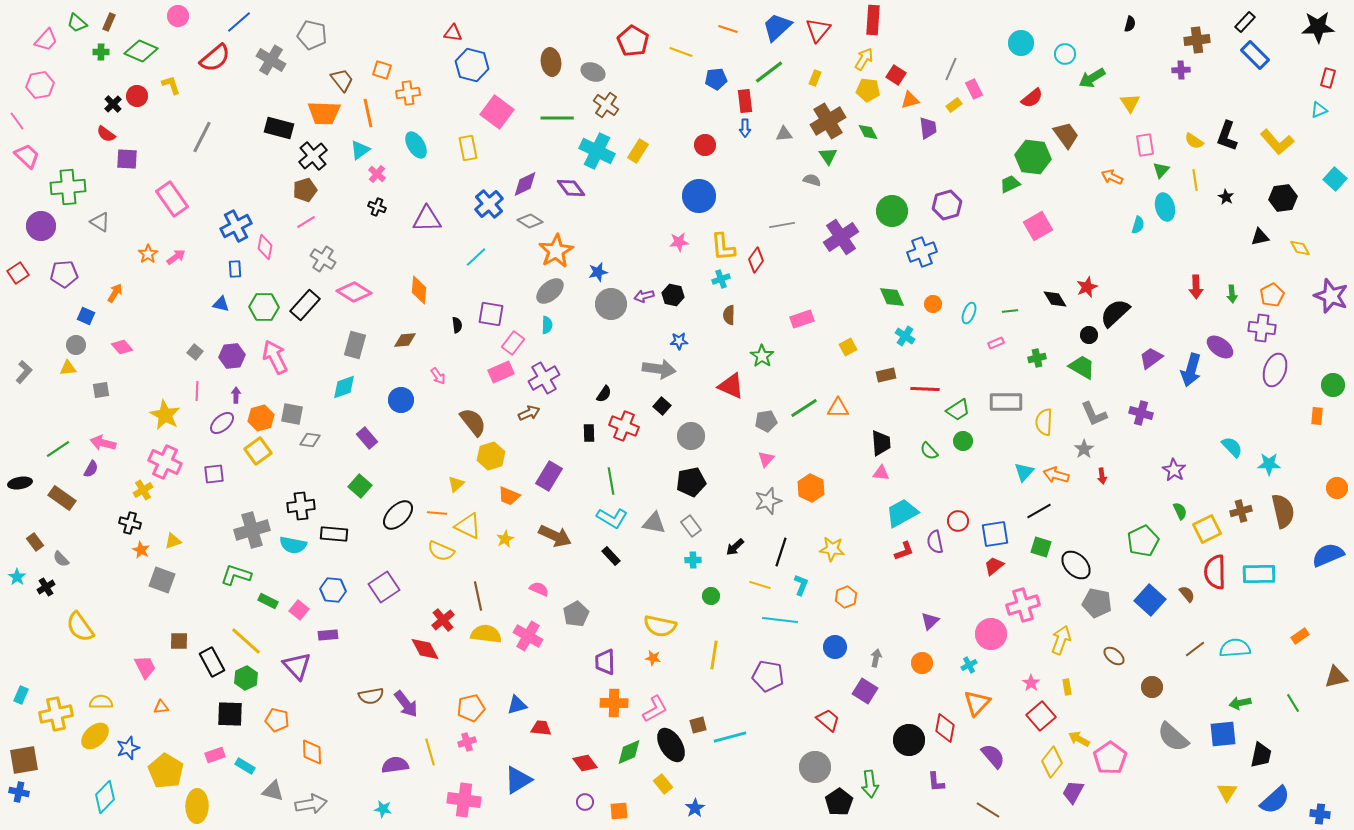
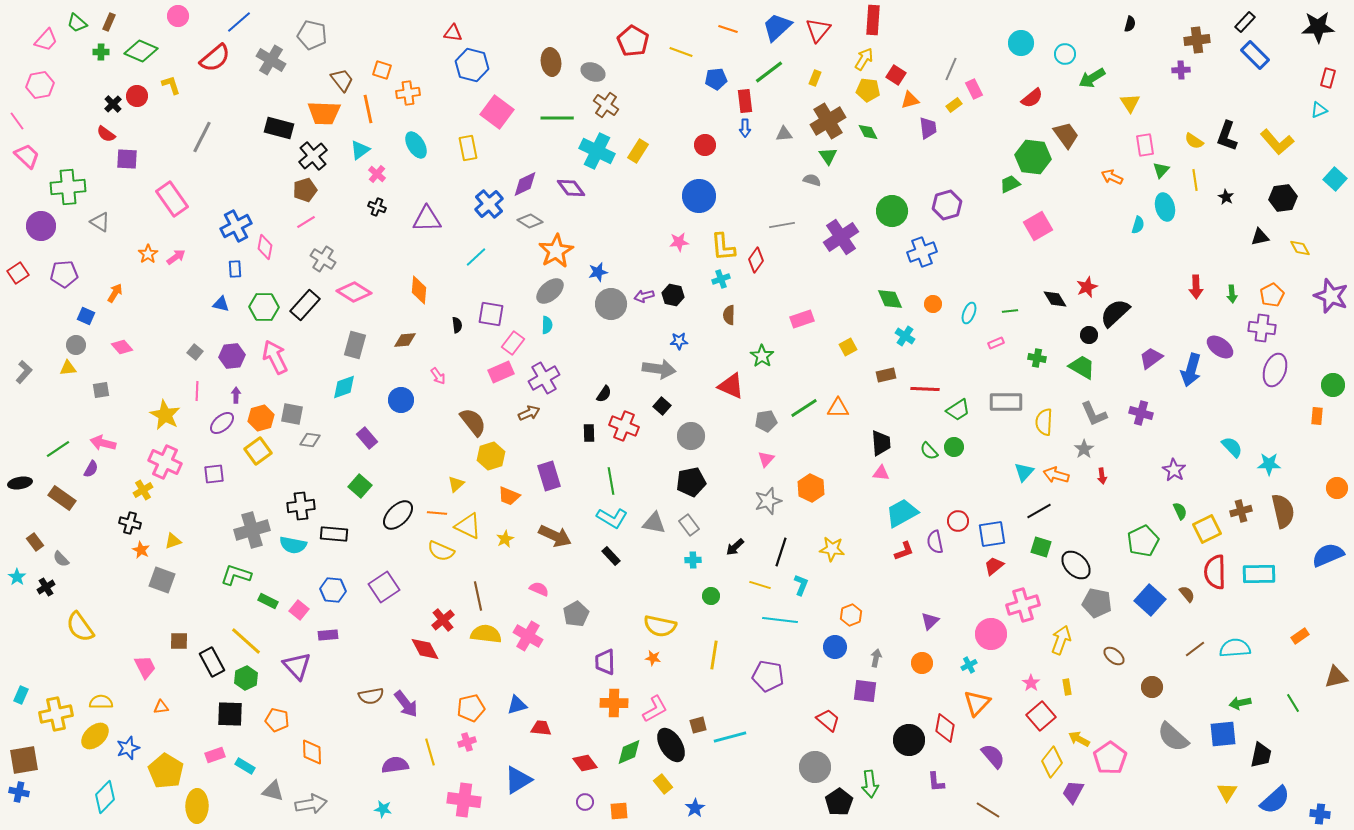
orange line at (368, 113): moved 4 px up
green diamond at (892, 297): moved 2 px left, 2 px down
green cross at (1037, 358): rotated 24 degrees clockwise
green circle at (963, 441): moved 9 px left, 6 px down
purple rectangle at (549, 476): rotated 48 degrees counterclockwise
gray rectangle at (691, 526): moved 2 px left, 1 px up
blue square at (995, 534): moved 3 px left
orange hexagon at (846, 597): moved 5 px right, 18 px down
purple square at (865, 691): rotated 25 degrees counterclockwise
